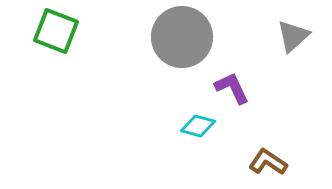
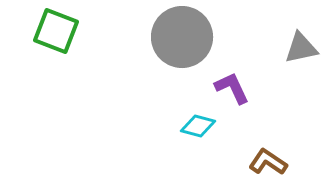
gray triangle: moved 8 px right, 12 px down; rotated 30 degrees clockwise
